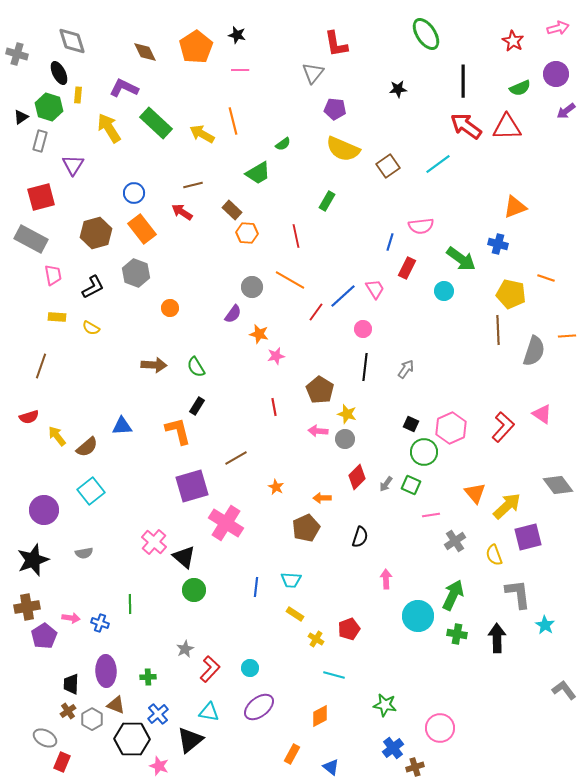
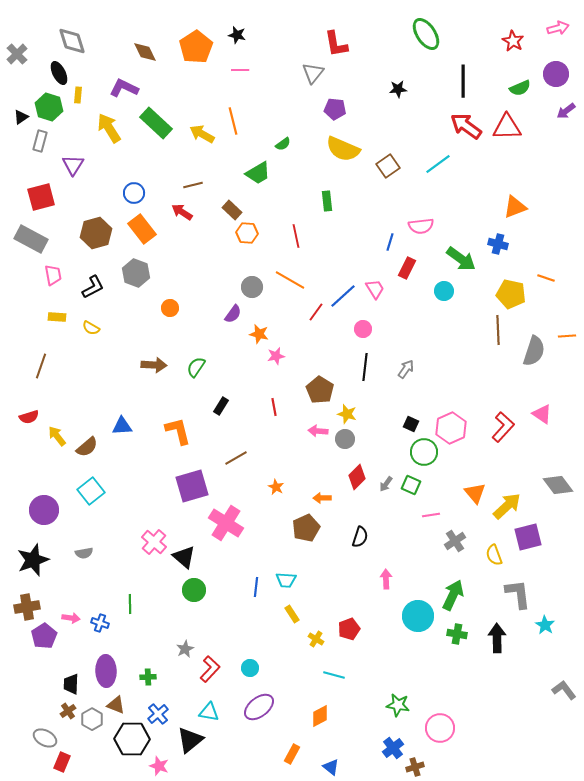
gray cross at (17, 54): rotated 30 degrees clockwise
green rectangle at (327, 201): rotated 36 degrees counterclockwise
green semicircle at (196, 367): rotated 65 degrees clockwise
black rectangle at (197, 406): moved 24 px right
cyan trapezoid at (291, 580): moved 5 px left
yellow rectangle at (295, 614): moved 3 px left; rotated 24 degrees clockwise
green star at (385, 705): moved 13 px right
